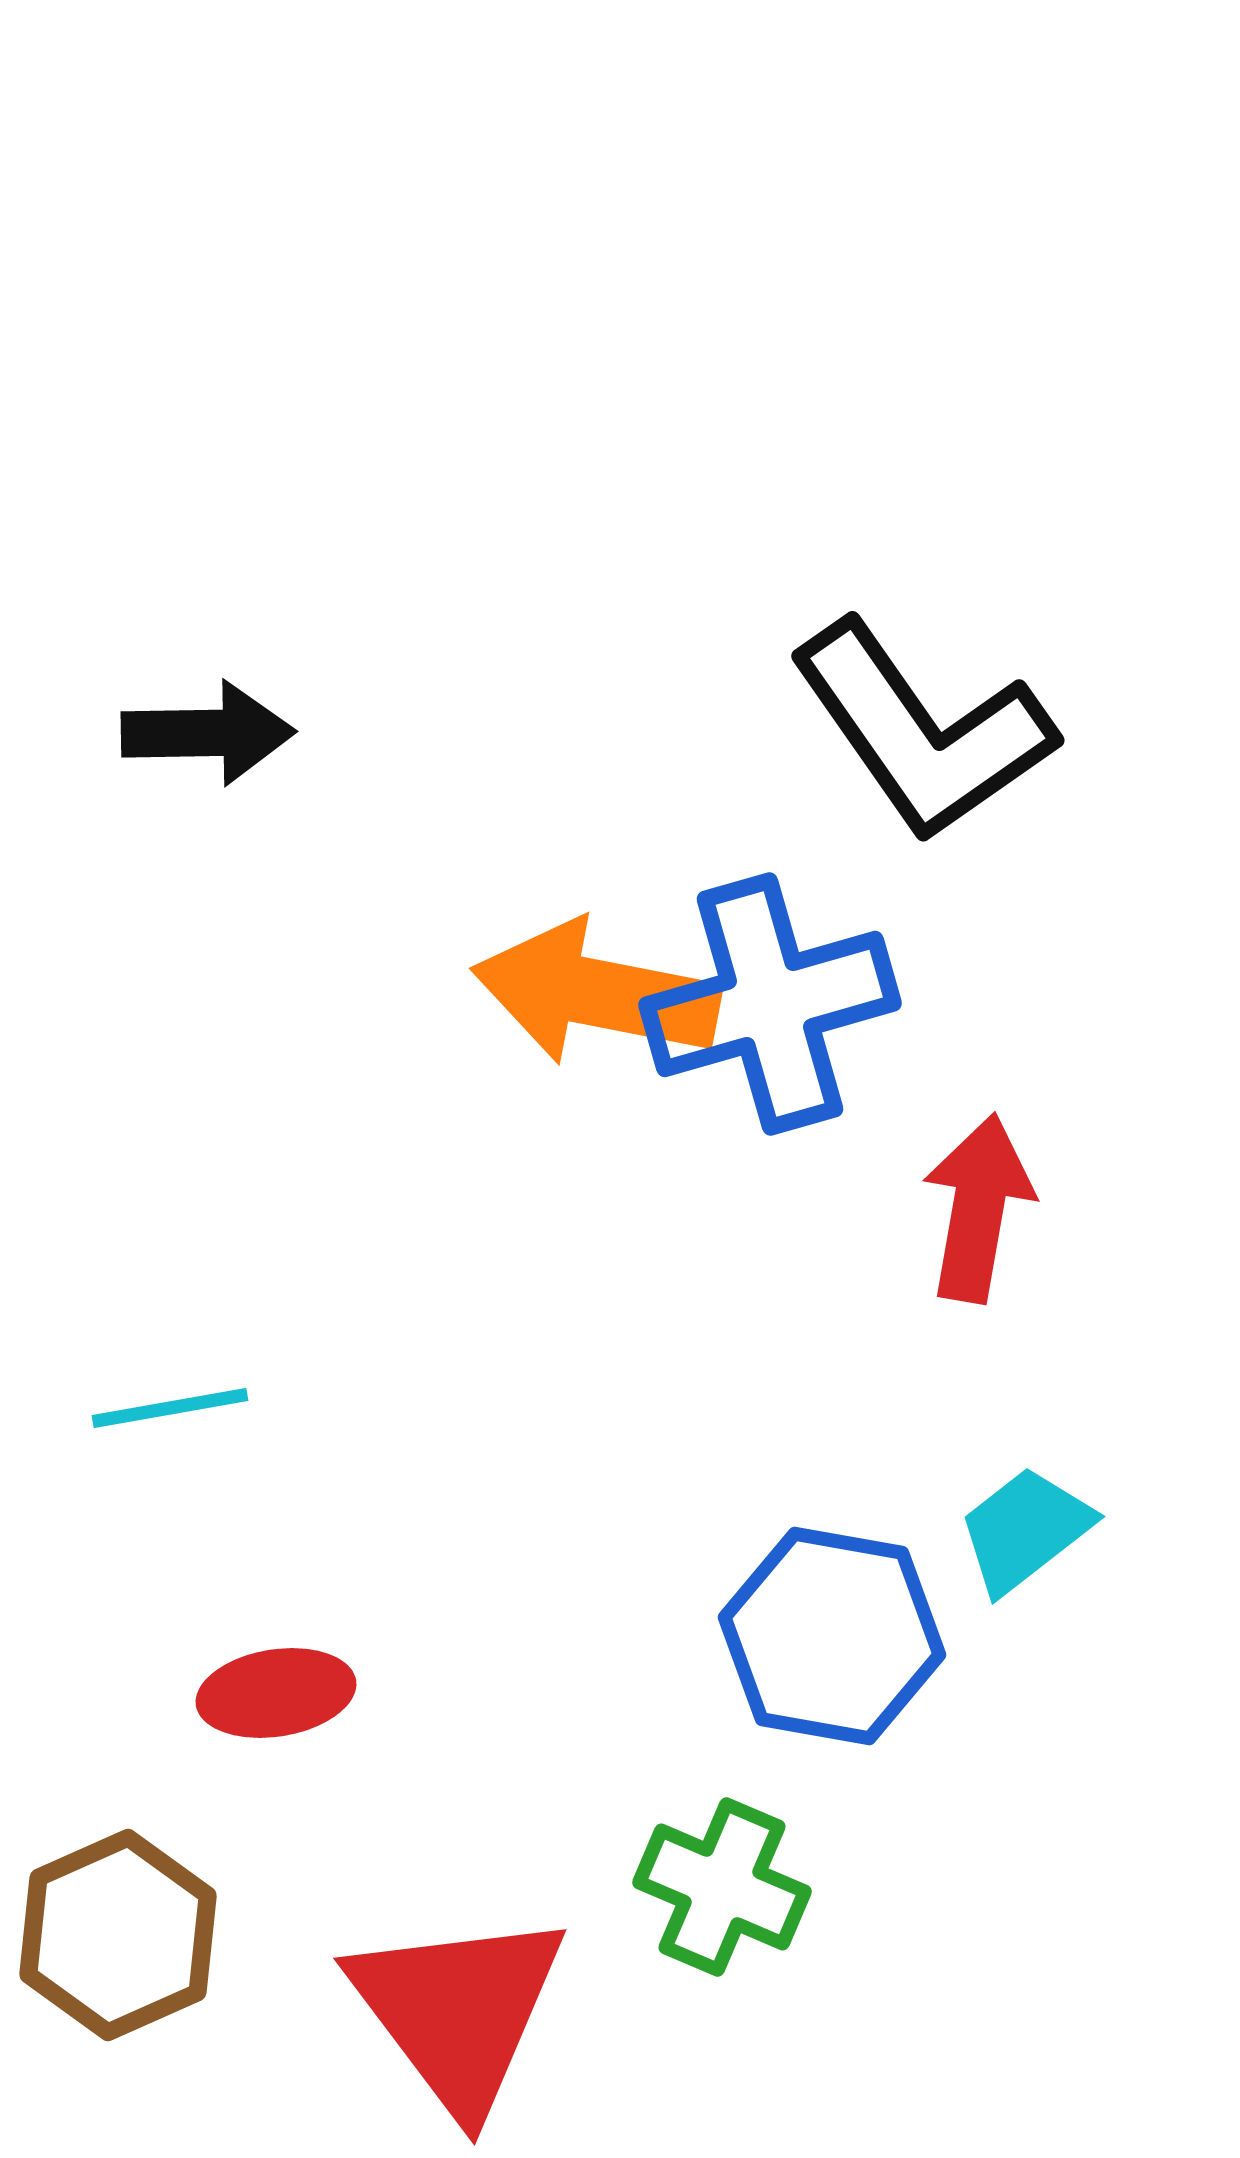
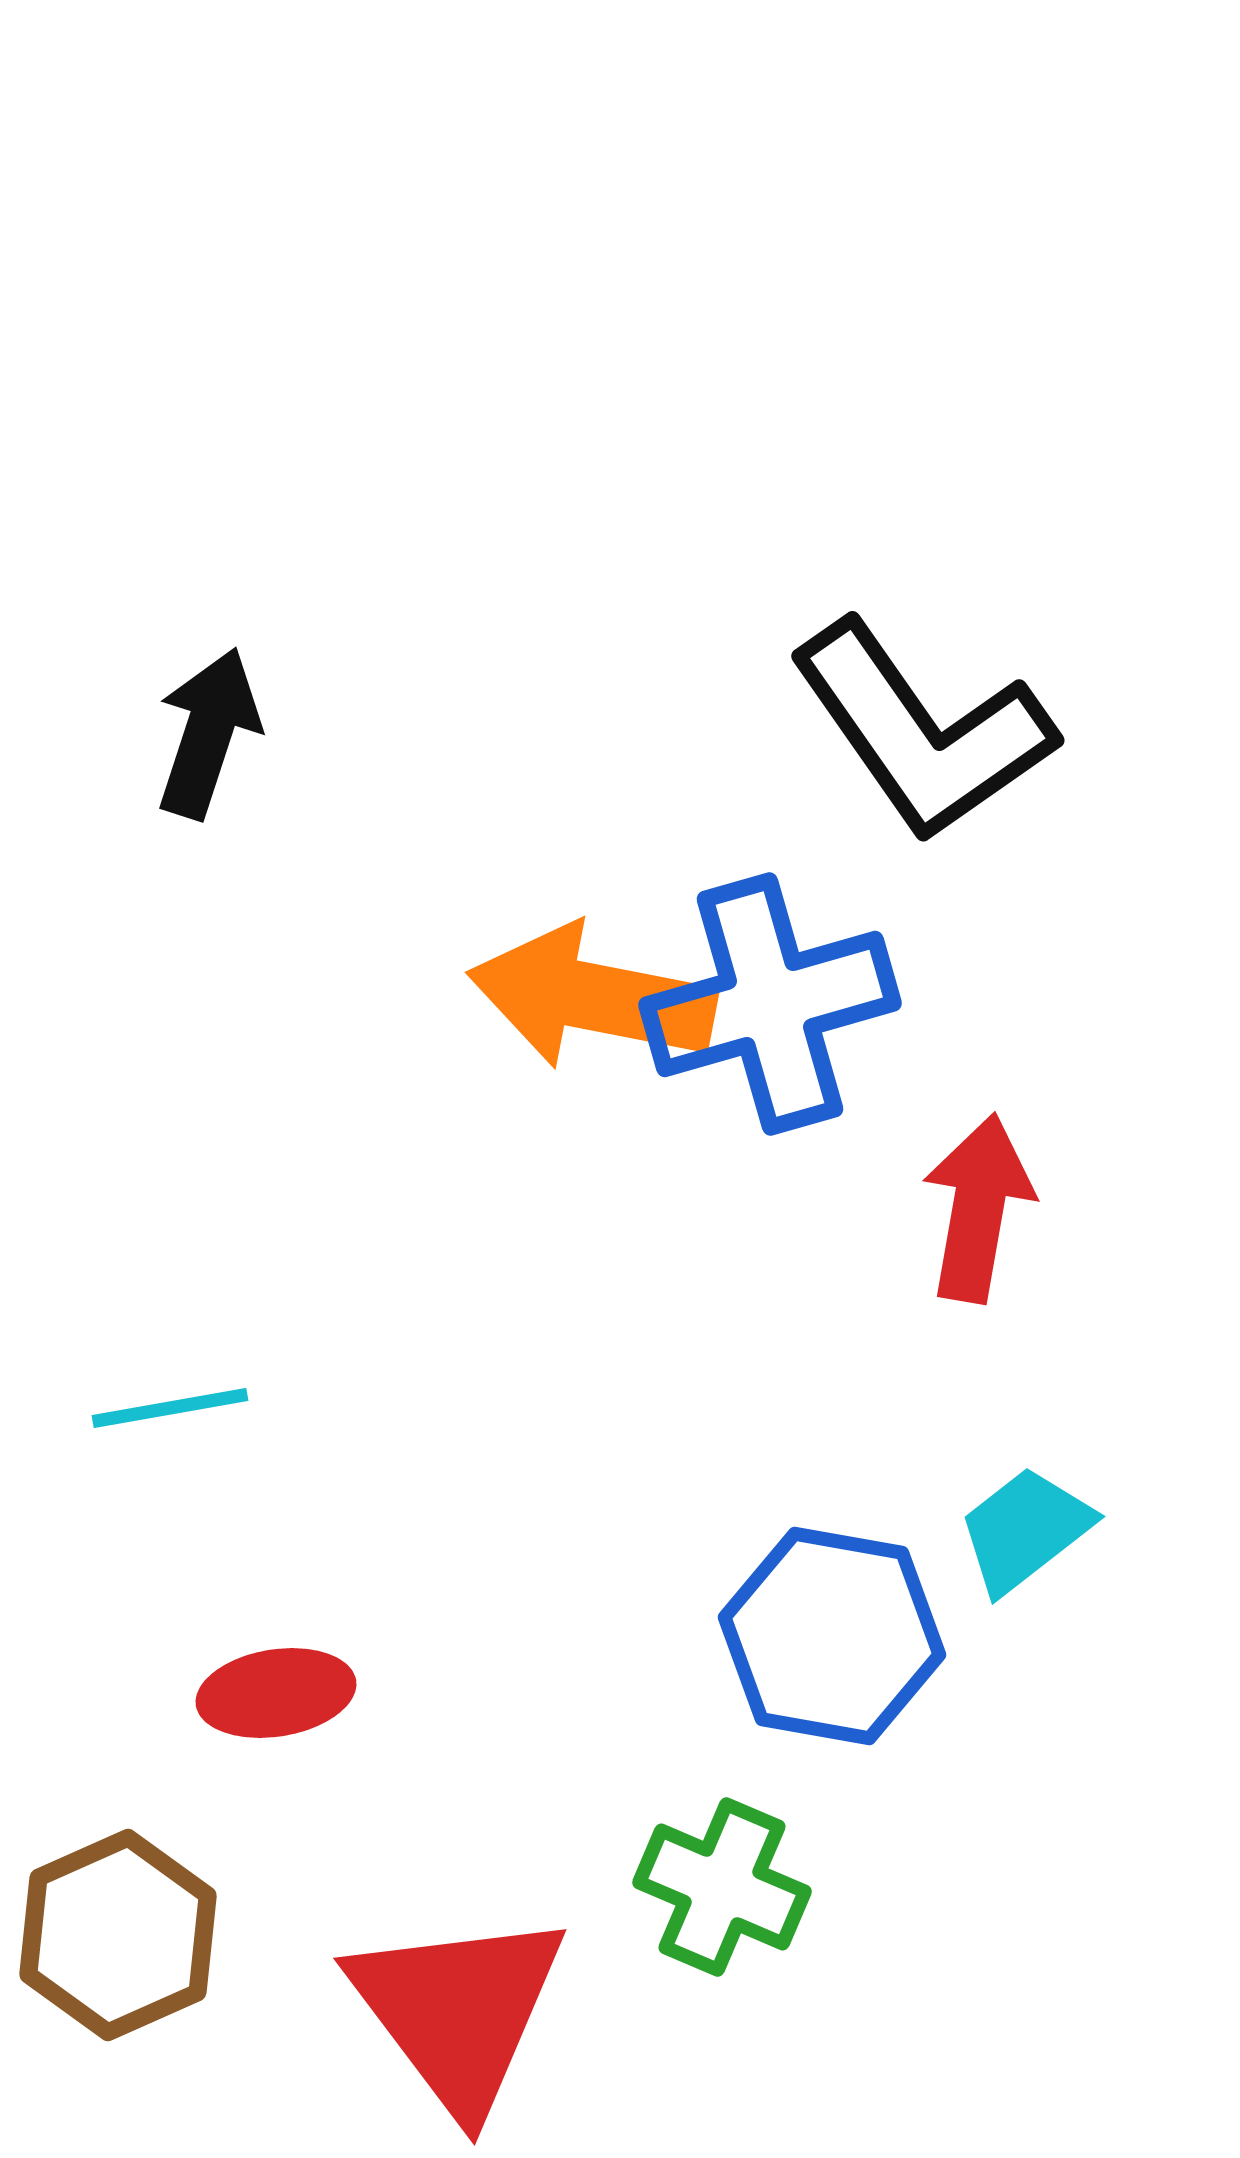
black arrow: rotated 71 degrees counterclockwise
orange arrow: moved 4 px left, 4 px down
